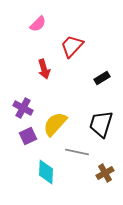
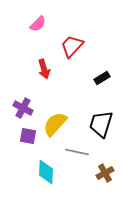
purple square: rotated 36 degrees clockwise
